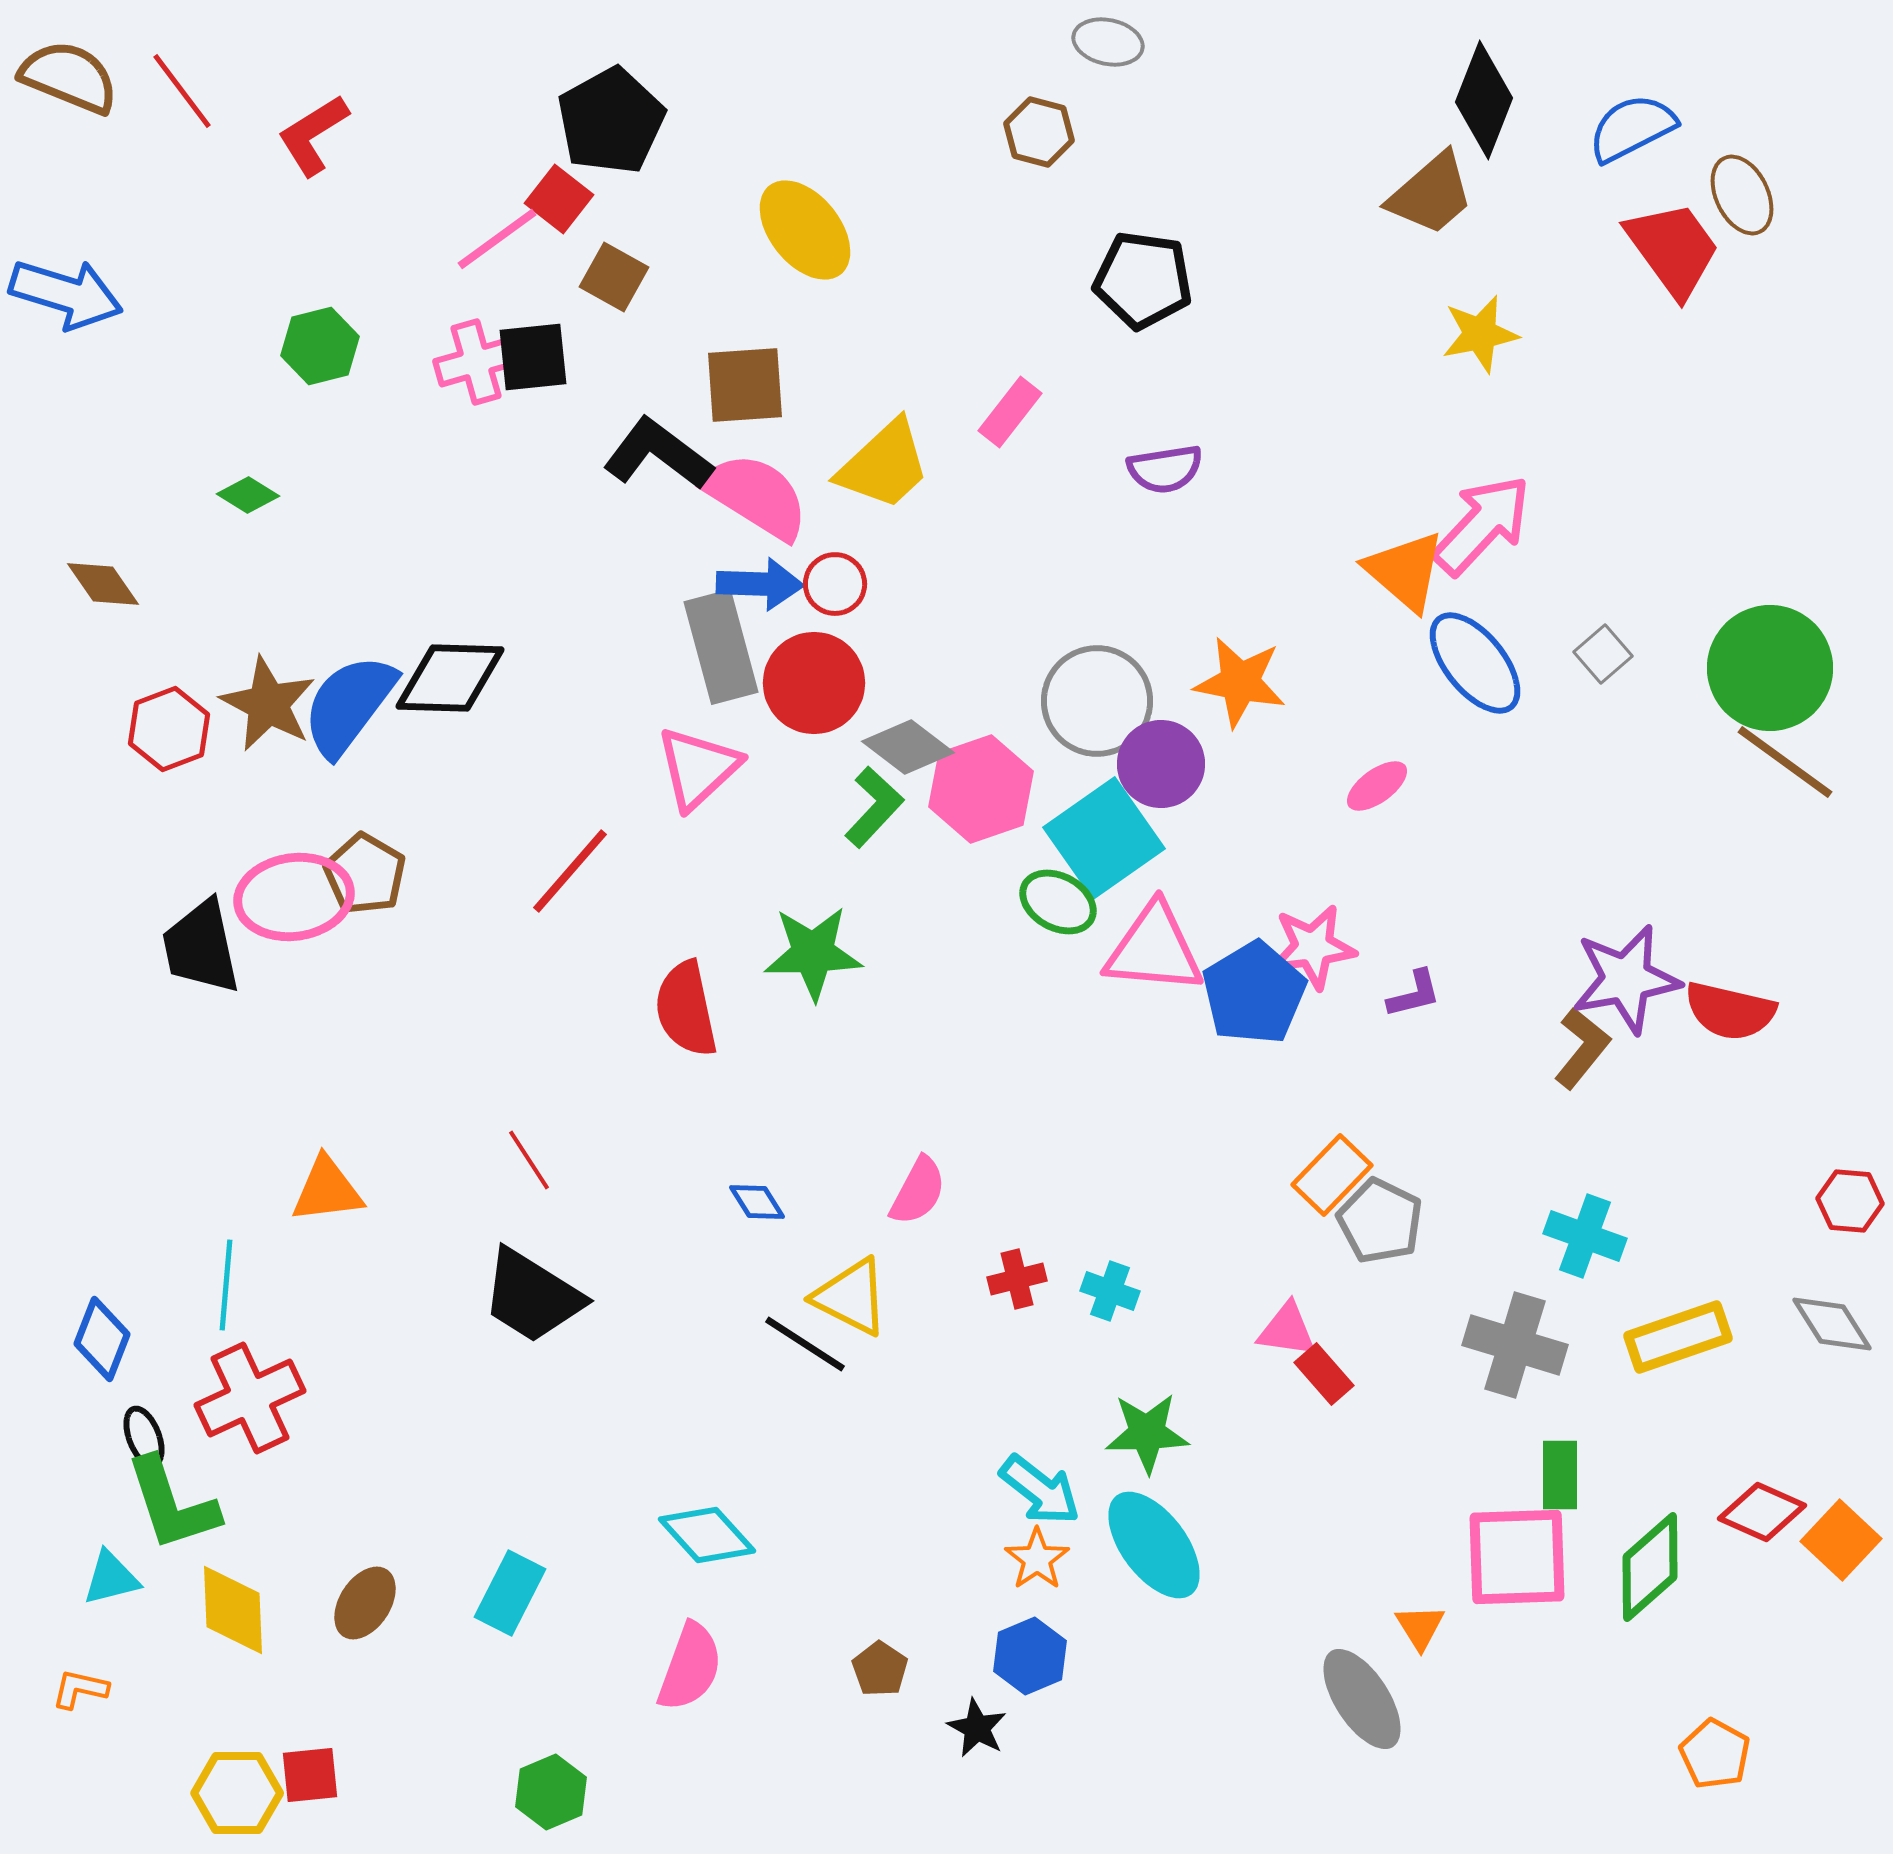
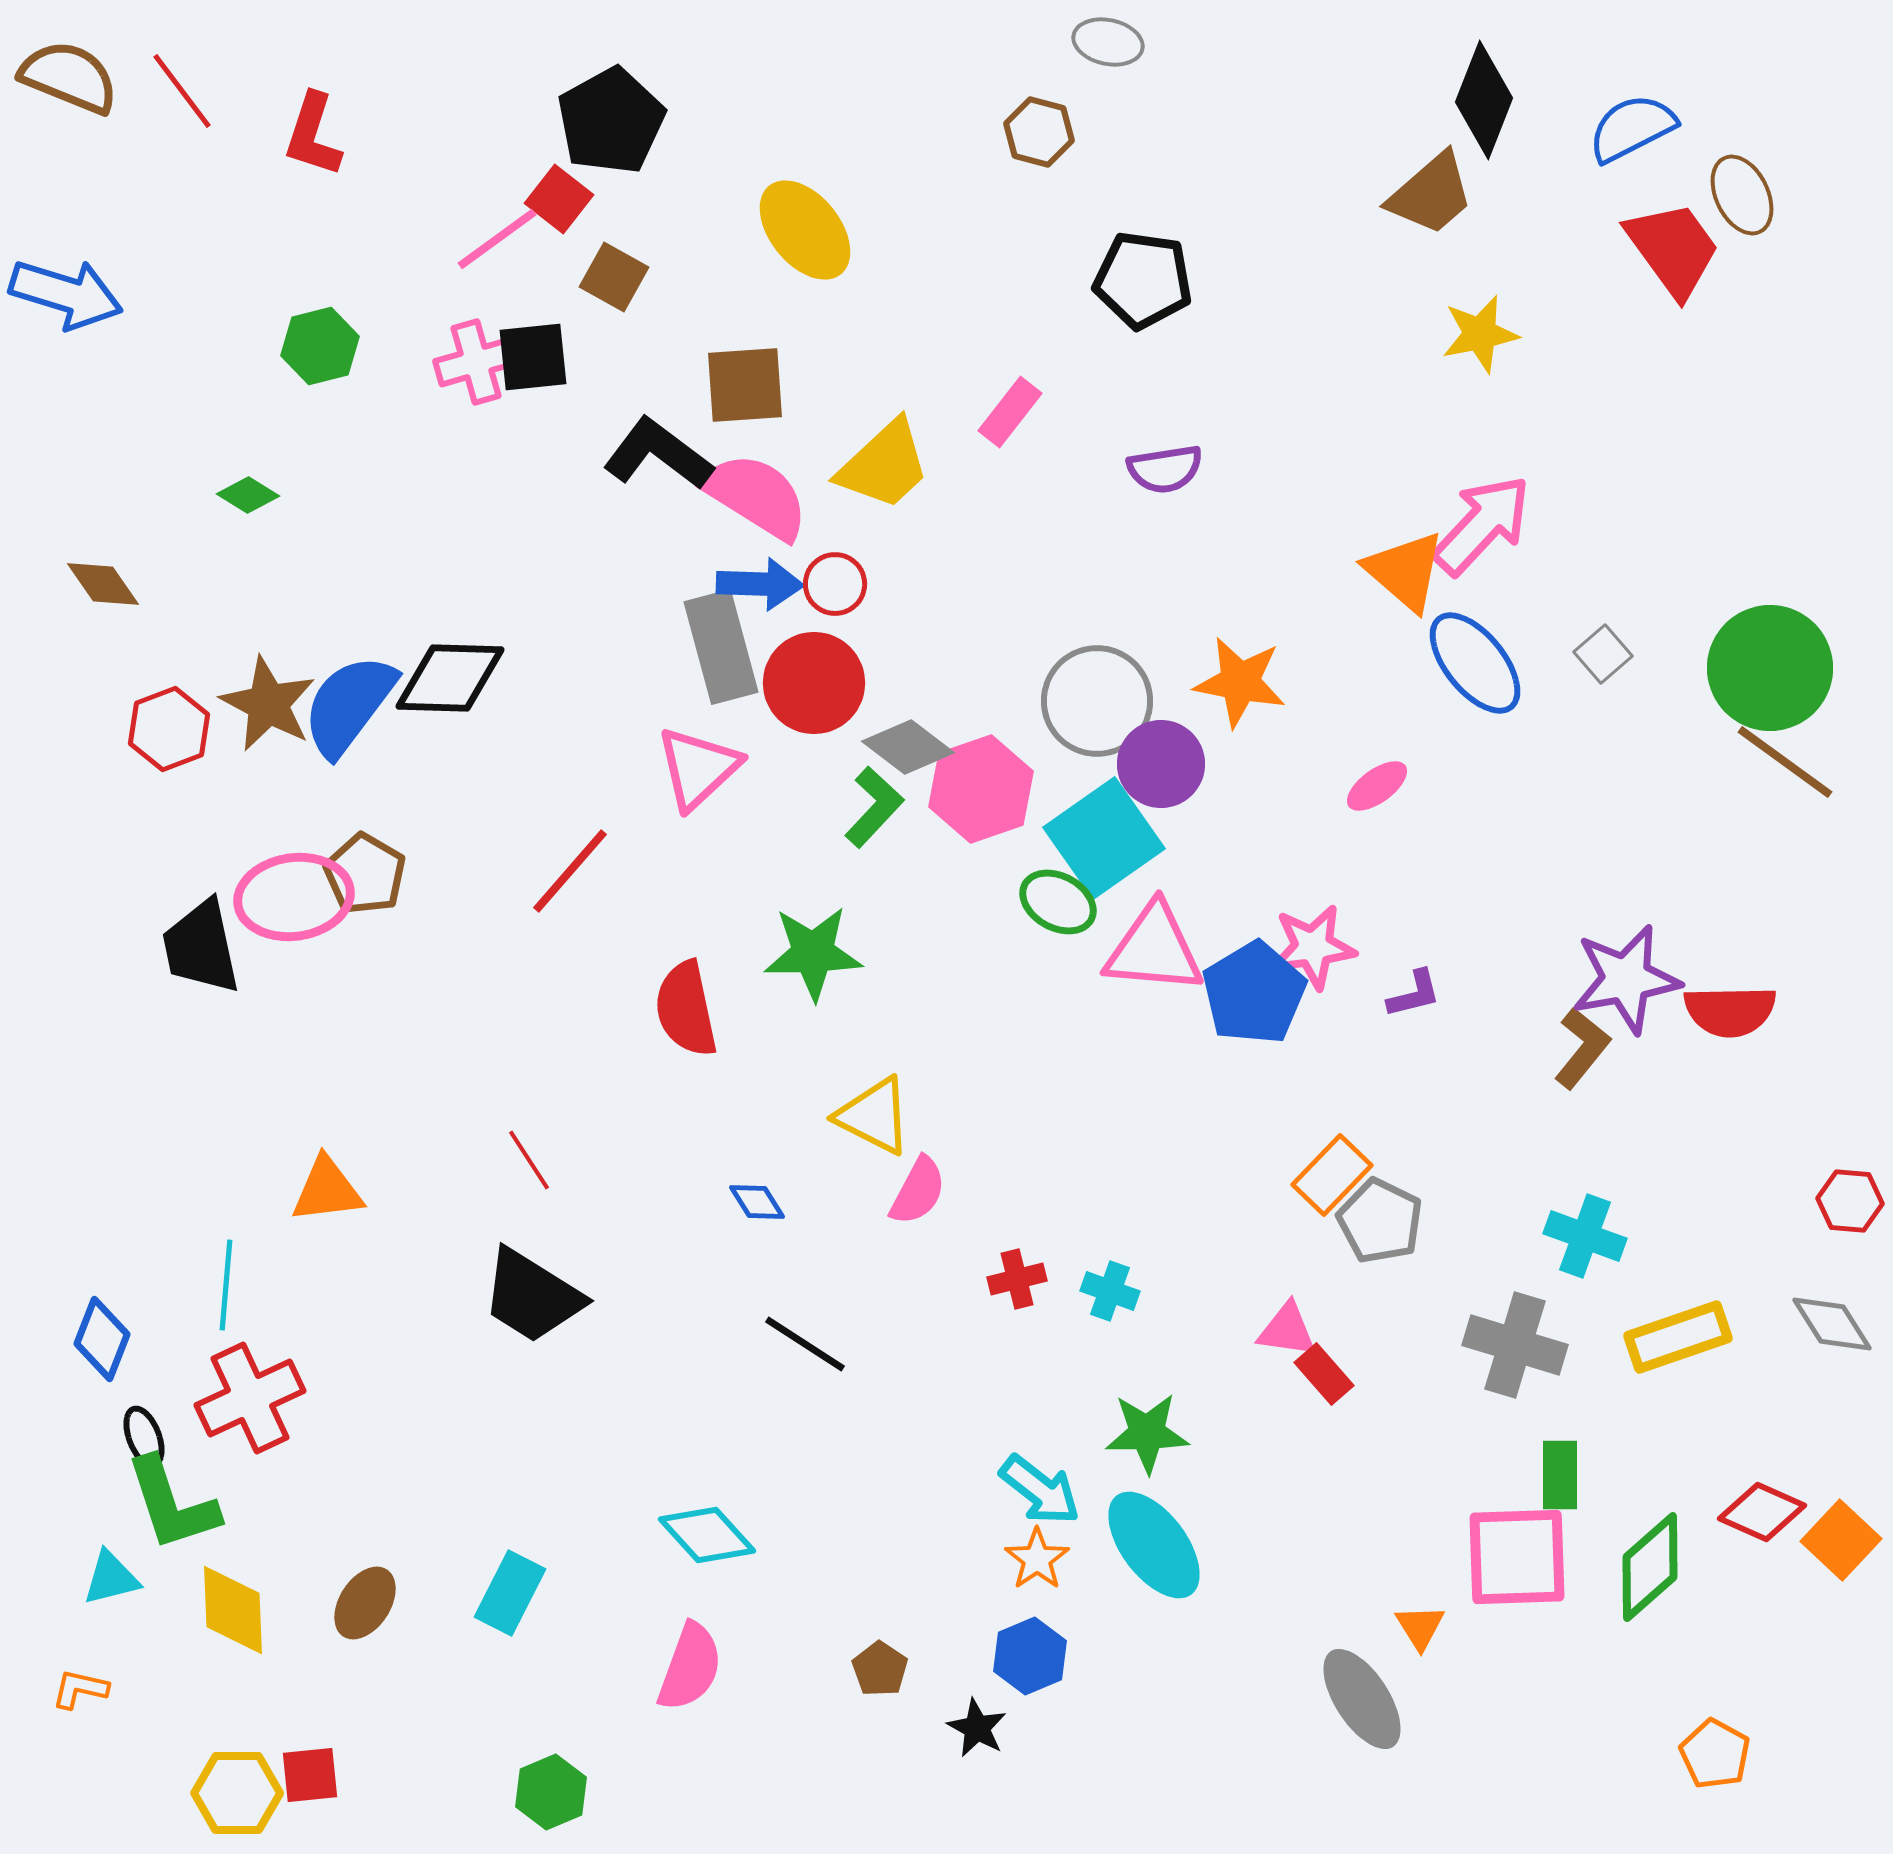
red L-shape at (313, 135): rotated 40 degrees counterclockwise
red semicircle at (1730, 1011): rotated 14 degrees counterclockwise
yellow triangle at (851, 1297): moved 23 px right, 181 px up
